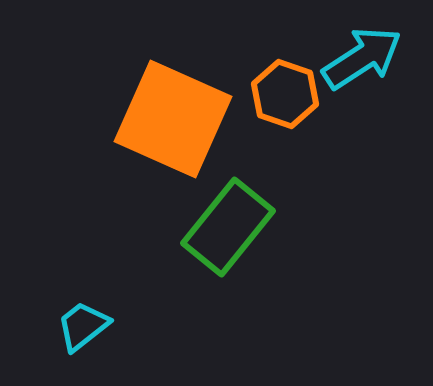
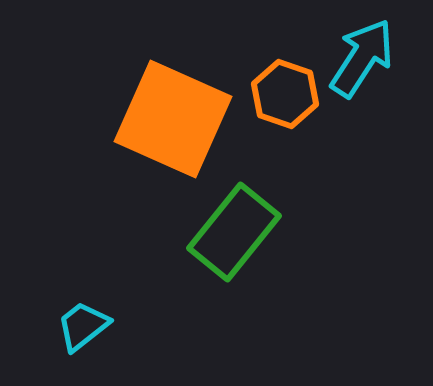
cyan arrow: rotated 24 degrees counterclockwise
green rectangle: moved 6 px right, 5 px down
